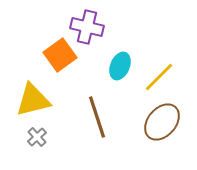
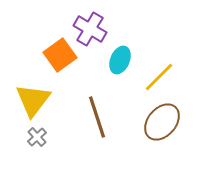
purple cross: moved 3 px right, 2 px down; rotated 16 degrees clockwise
cyan ellipse: moved 6 px up
yellow triangle: rotated 39 degrees counterclockwise
